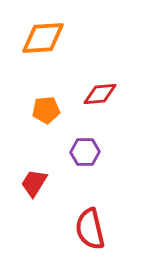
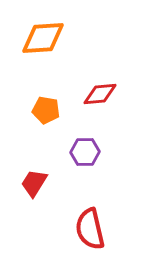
orange pentagon: rotated 16 degrees clockwise
